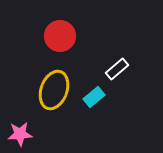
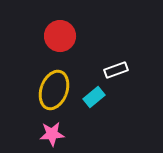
white rectangle: moved 1 px left, 1 px down; rotated 20 degrees clockwise
pink star: moved 32 px right
